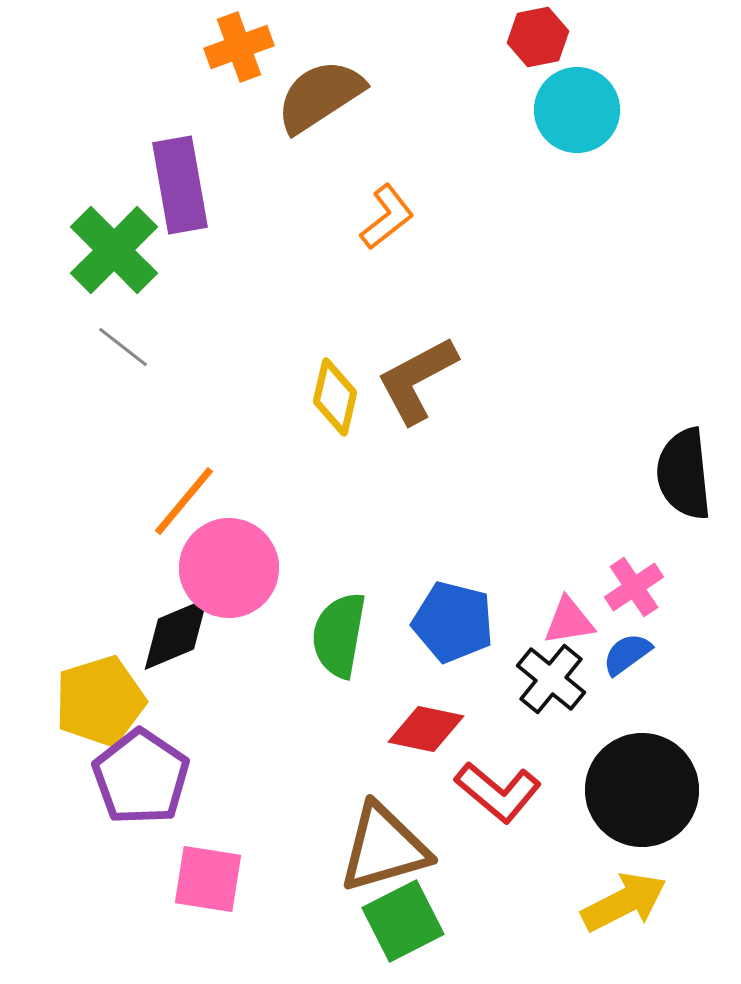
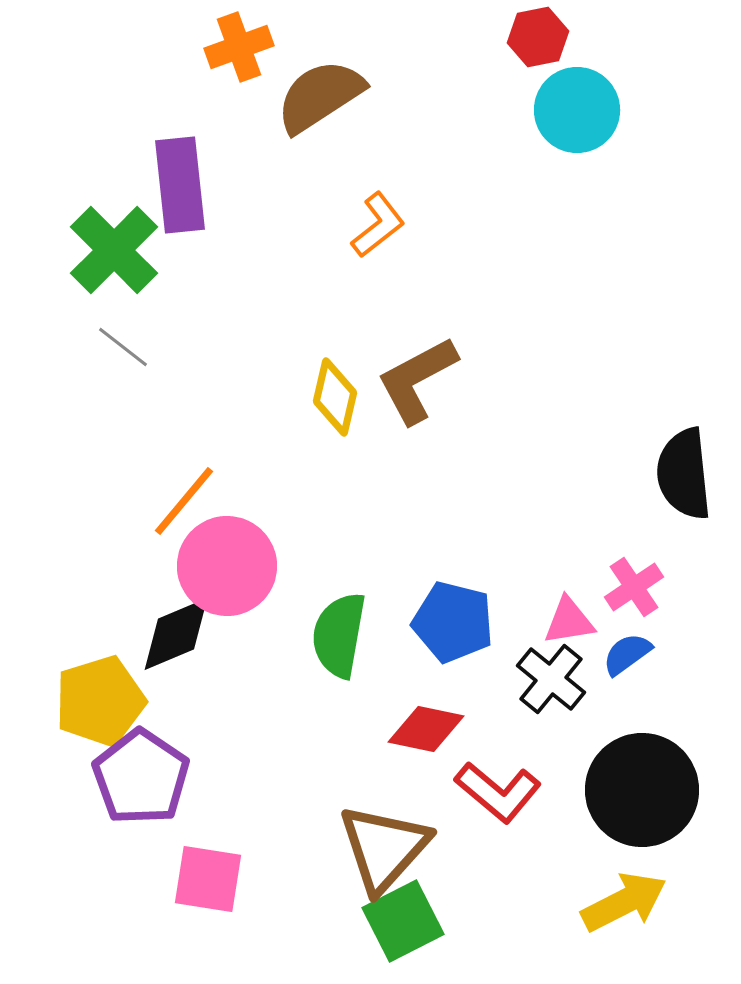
purple rectangle: rotated 4 degrees clockwise
orange L-shape: moved 9 px left, 8 px down
pink circle: moved 2 px left, 2 px up
brown triangle: rotated 32 degrees counterclockwise
